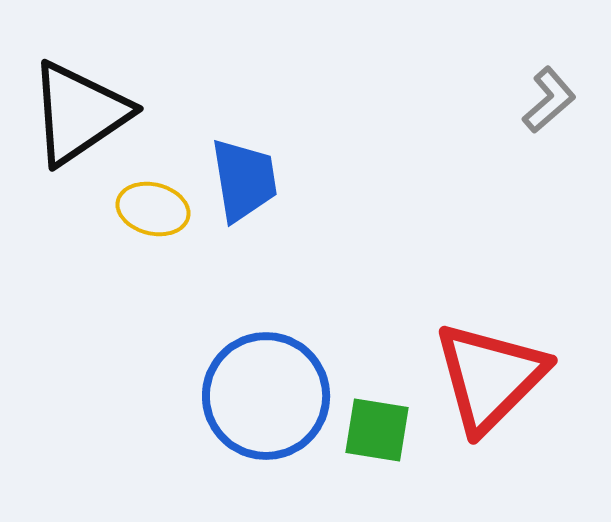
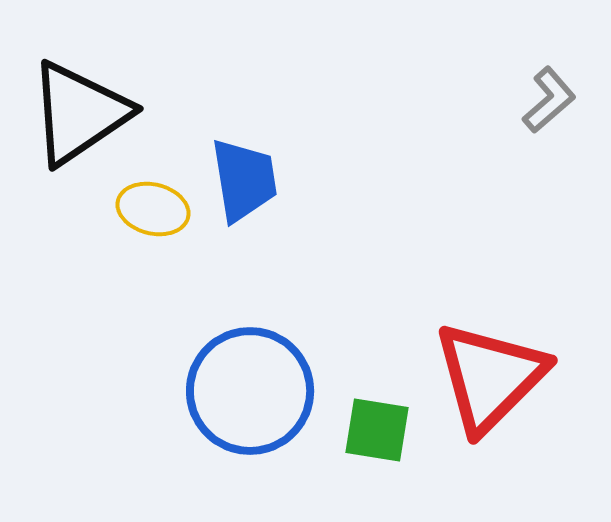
blue circle: moved 16 px left, 5 px up
